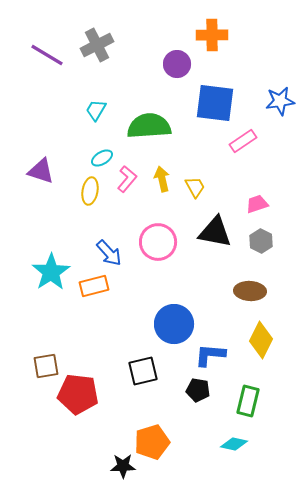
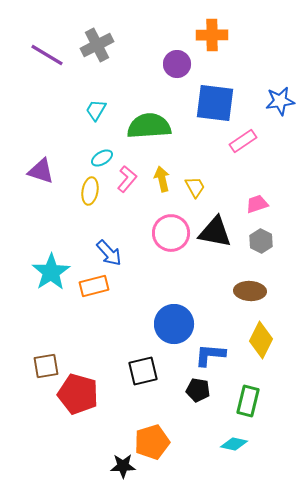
pink circle: moved 13 px right, 9 px up
red pentagon: rotated 9 degrees clockwise
